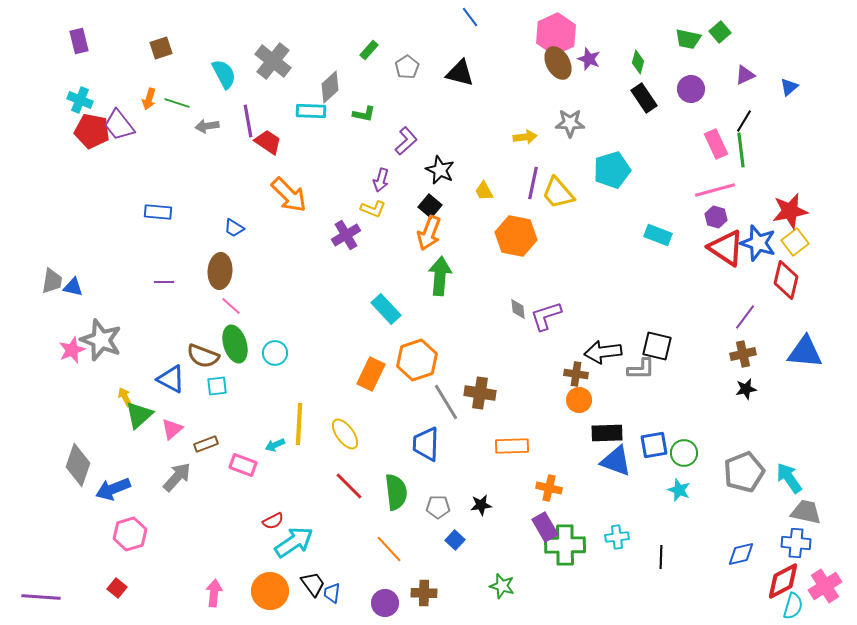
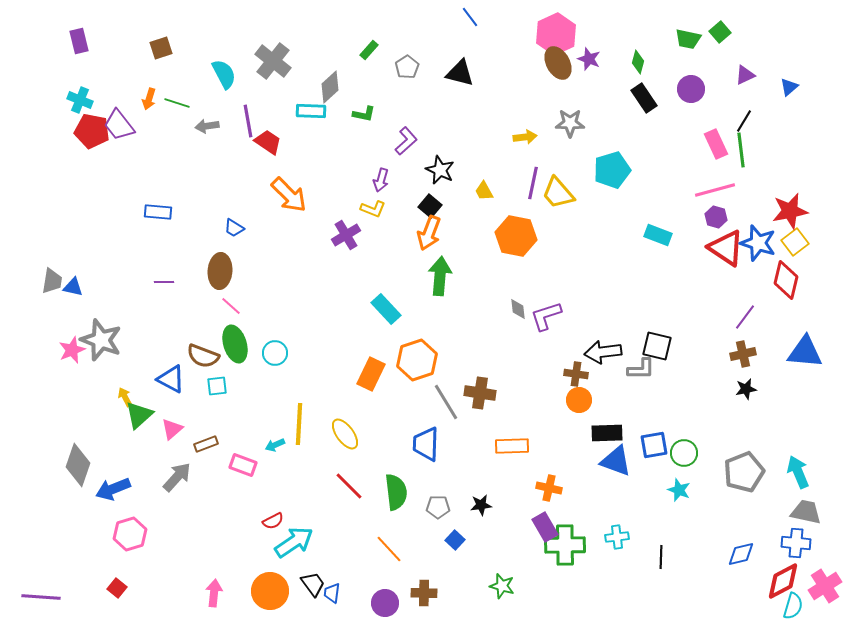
cyan arrow at (789, 478): moved 9 px right, 6 px up; rotated 12 degrees clockwise
